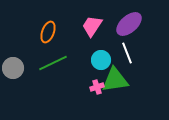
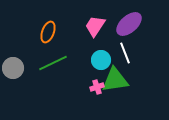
pink trapezoid: moved 3 px right
white line: moved 2 px left
